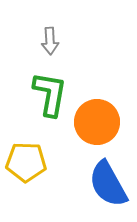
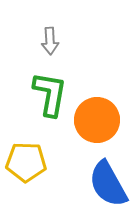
orange circle: moved 2 px up
